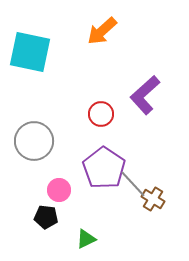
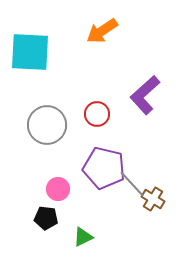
orange arrow: rotated 8 degrees clockwise
cyan square: rotated 9 degrees counterclockwise
red circle: moved 4 px left
gray circle: moved 13 px right, 16 px up
purple pentagon: rotated 21 degrees counterclockwise
gray line: moved 1 px left
pink circle: moved 1 px left, 1 px up
black pentagon: moved 1 px down
green triangle: moved 3 px left, 2 px up
